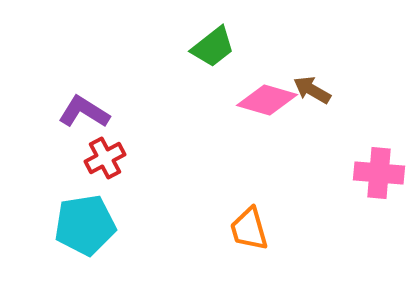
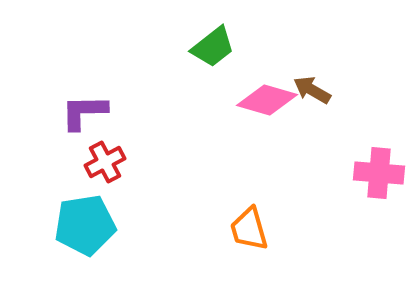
purple L-shape: rotated 33 degrees counterclockwise
red cross: moved 4 px down
